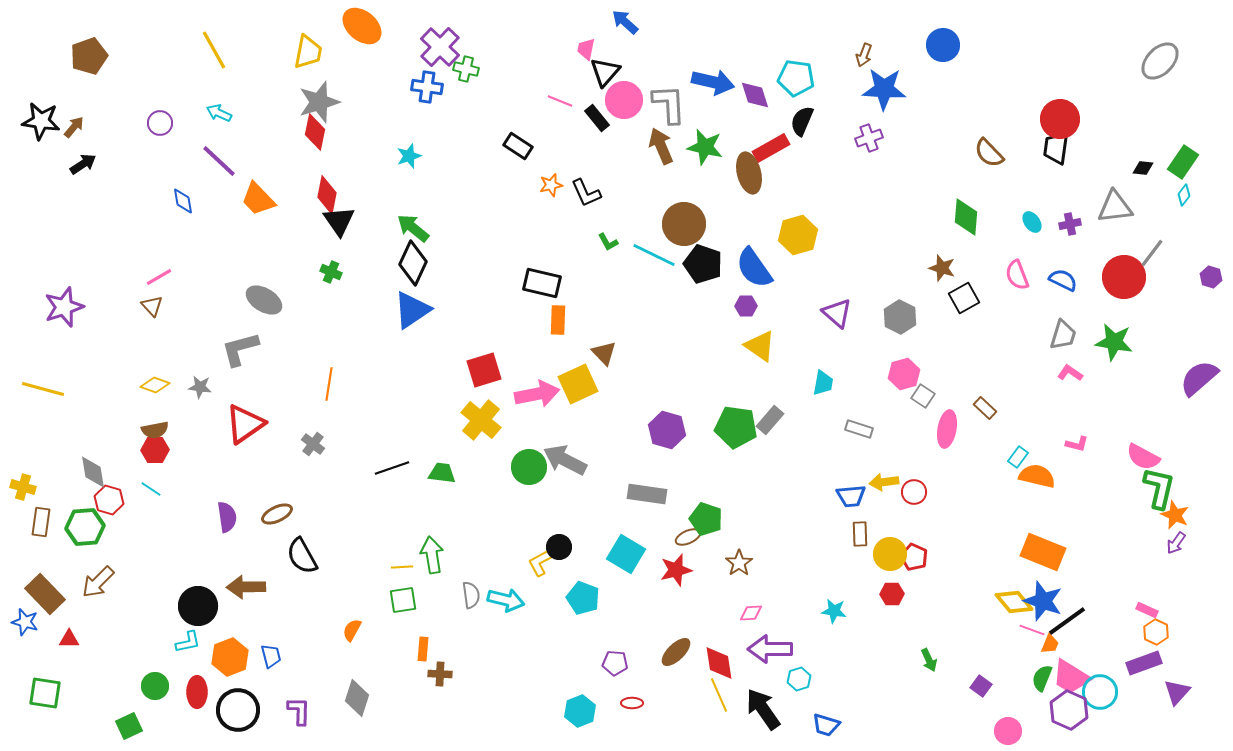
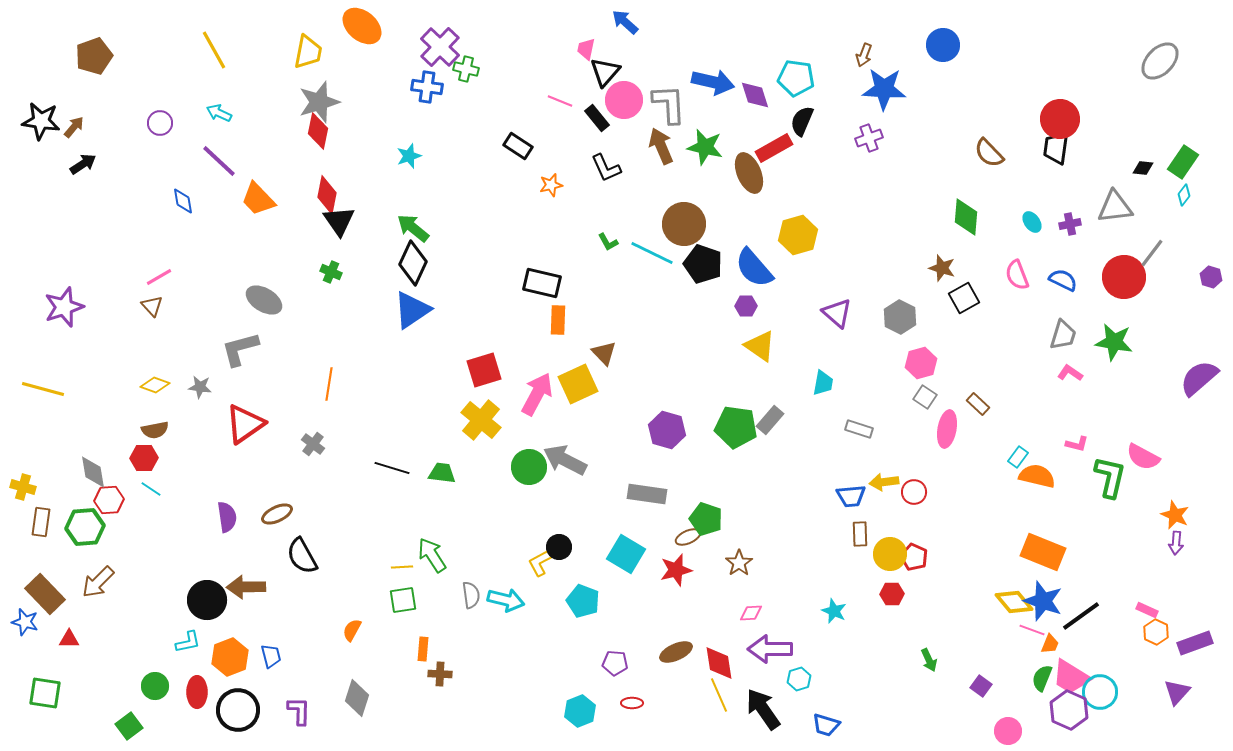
brown pentagon at (89, 56): moved 5 px right
red diamond at (315, 132): moved 3 px right, 1 px up
red rectangle at (771, 148): moved 3 px right
brown ellipse at (749, 173): rotated 9 degrees counterclockwise
black L-shape at (586, 193): moved 20 px right, 25 px up
cyan line at (654, 255): moved 2 px left, 2 px up
blue semicircle at (754, 268): rotated 6 degrees counterclockwise
pink hexagon at (904, 374): moved 17 px right, 11 px up
pink arrow at (537, 394): rotated 51 degrees counterclockwise
gray square at (923, 396): moved 2 px right, 1 px down
brown rectangle at (985, 408): moved 7 px left, 4 px up
red hexagon at (155, 450): moved 11 px left, 8 px down
black line at (392, 468): rotated 36 degrees clockwise
green L-shape at (1159, 488): moved 49 px left, 11 px up
red hexagon at (109, 500): rotated 20 degrees counterclockwise
purple arrow at (1176, 543): rotated 30 degrees counterclockwise
green arrow at (432, 555): rotated 24 degrees counterclockwise
cyan pentagon at (583, 598): moved 3 px down
black circle at (198, 606): moved 9 px right, 6 px up
cyan star at (834, 611): rotated 15 degrees clockwise
black line at (1067, 621): moved 14 px right, 5 px up
brown ellipse at (676, 652): rotated 20 degrees clockwise
purple rectangle at (1144, 663): moved 51 px right, 20 px up
green square at (129, 726): rotated 12 degrees counterclockwise
